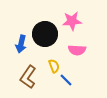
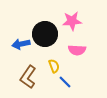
blue arrow: rotated 66 degrees clockwise
blue line: moved 1 px left, 2 px down
